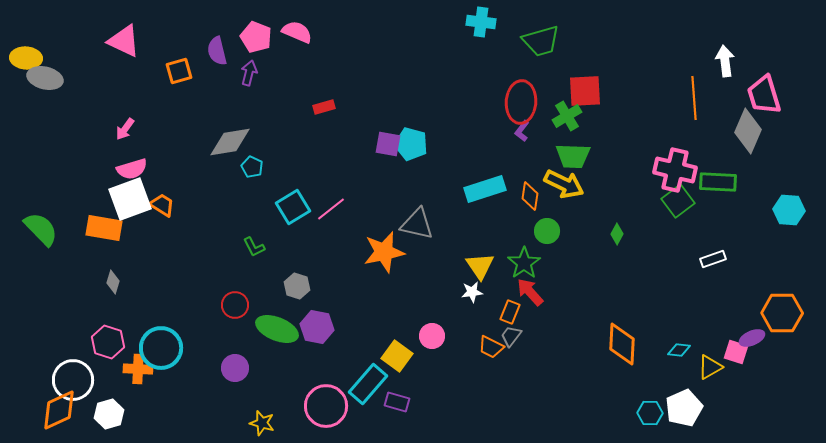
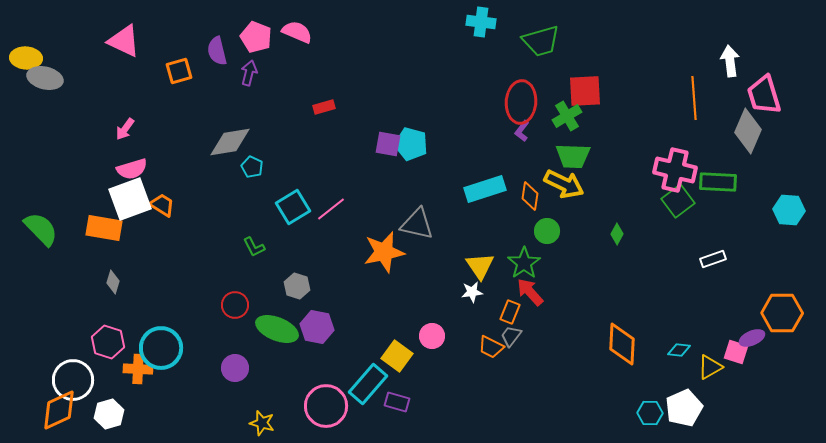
white arrow at (725, 61): moved 5 px right
